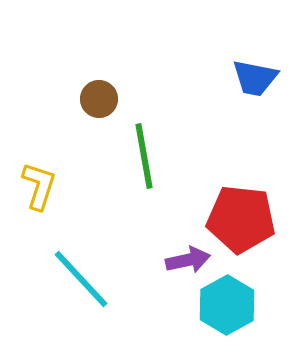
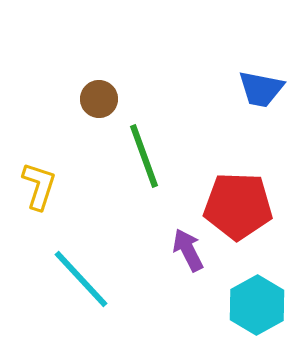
blue trapezoid: moved 6 px right, 11 px down
green line: rotated 10 degrees counterclockwise
red pentagon: moved 3 px left, 13 px up; rotated 4 degrees counterclockwise
purple arrow: moved 10 px up; rotated 105 degrees counterclockwise
cyan hexagon: moved 30 px right
